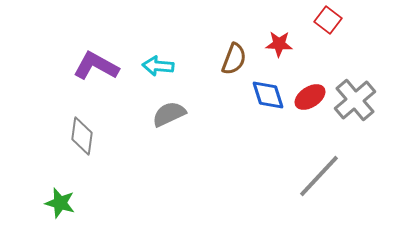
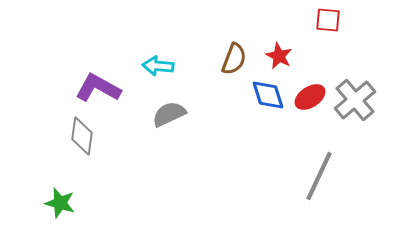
red square: rotated 32 degrees counterclockwise
red star: moved 12 px down; rotated 24 degrees clockwise
purple L-shape: moved 2 px right, 22 px down
gray line: rotated 18 degrees counterclockwise
